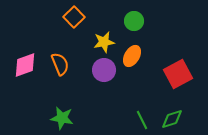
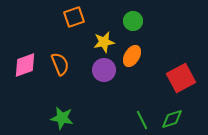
orange square: rotated 25 degrees clockwise
green circle: moved 1 px left
red square: moved 3 px right, 4 px down
